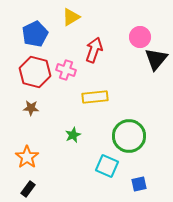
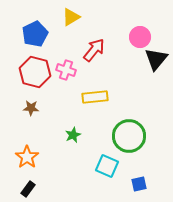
red arrow: rotated 20 degrees clockwise
